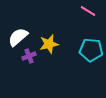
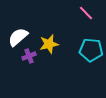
pink line: moved 2 px left, 2 px down; rotated 14 degrees clockwise
